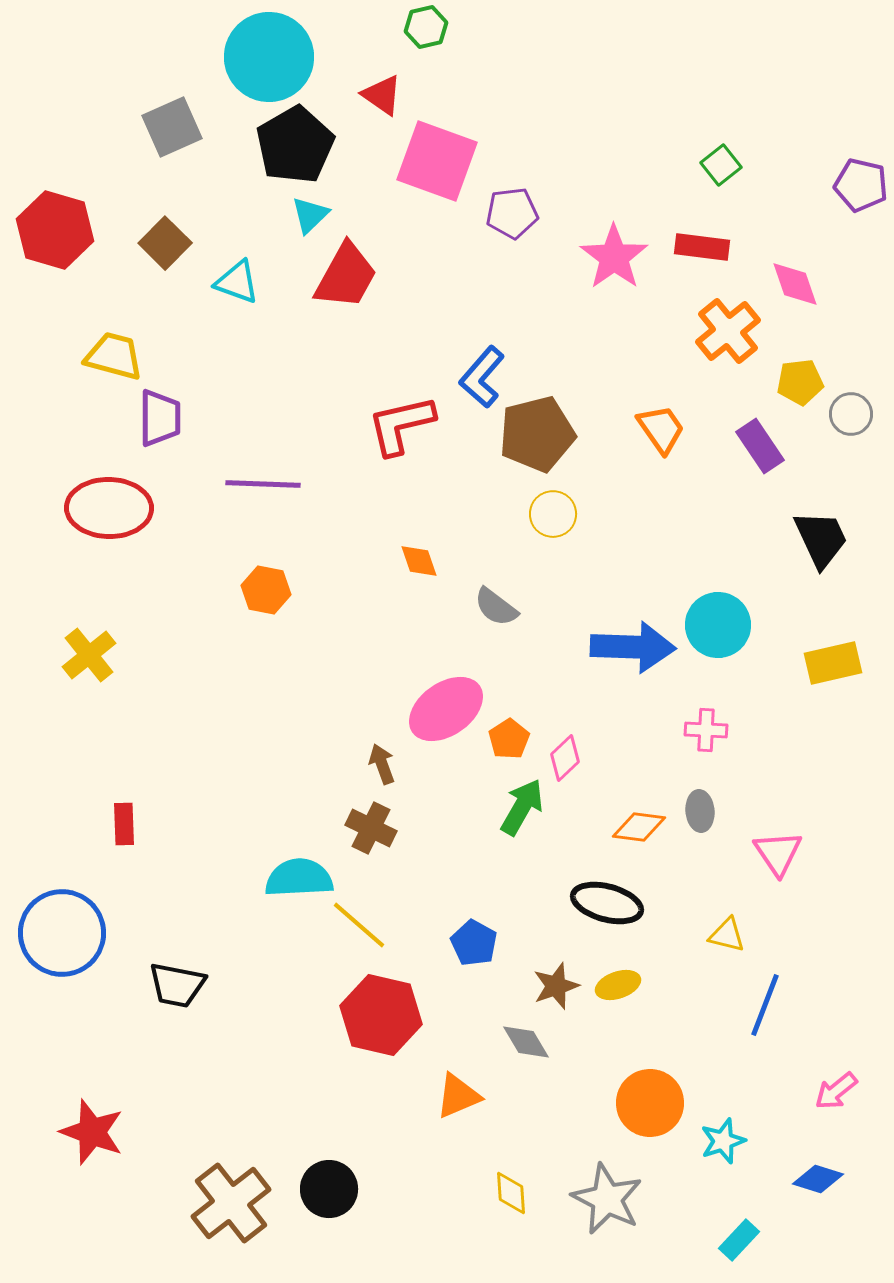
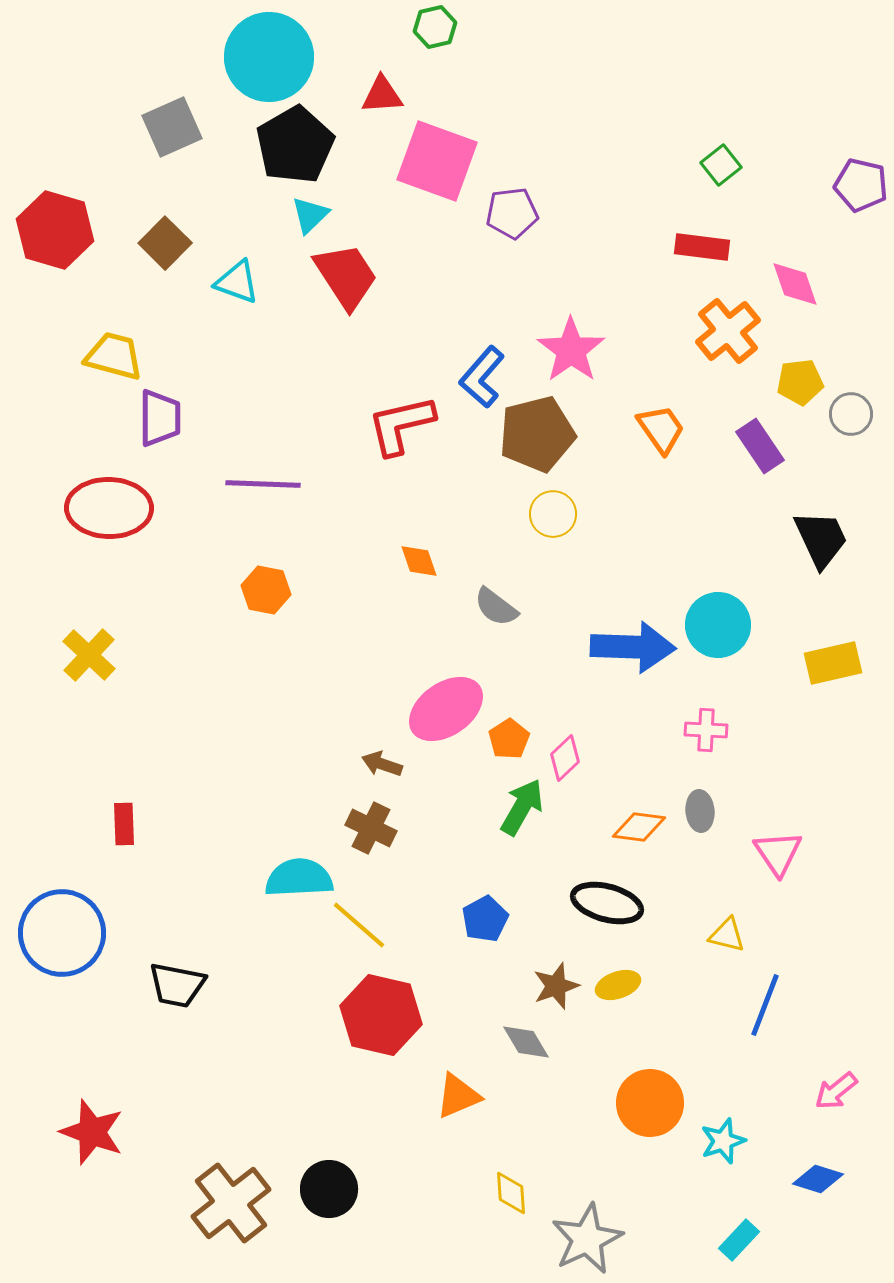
green hexagon at (426, 27): moved 9 px right
red triangle at (382, 95): rotated 39 degrees counterclockwise
pink star at (614, 257): moved 43 px left, 93 px down
red trapezoid at (346, 276): rotated 62 degrees counterclockwise
yellow cross at (89, 655): rotated 8 degrees counterclockwise
brown arrow at (382, 764): rotated 51 degrees counterclockwise
blue pentagon at (474, 943): moved 11 px right, 24 px up; rotated 15 degrees clockwise
gray star at (607, 1199): moved 20 px left, 40 px down; rotated 20 degrees clockwise
